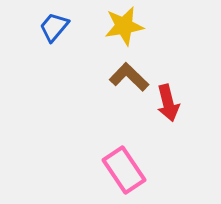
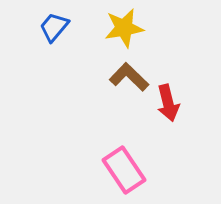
yellow star: moved 2 px down
